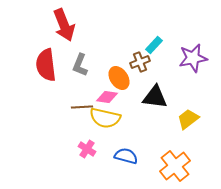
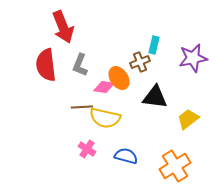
red arrow: moved 1 px left, 2 px down
cyan rectangle: rotated 30 degrees counterclockwise
pink diamond: moved 3 px left, 10 px up
orange cross: rotated 8 degrees clockwise
